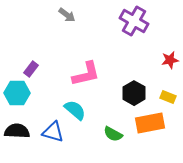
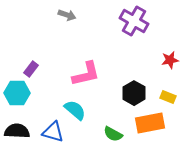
gray arrow: rotated 18 degrees counterclockwise
